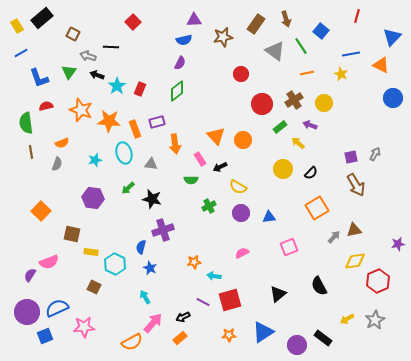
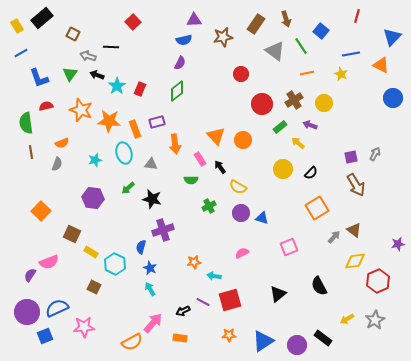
green triangle at (69, 72): moved 1 px right, 2 px down
black arrow at (220, 167): rotated 80 degrees clockwise
blue triangle at (269, 217): moved 7 px left, 1 px down; rotated 24 degrees clockwise
brown triangle at (354, 230): rotated 49 degrees clockwise
brown square at (72, 234): rotated 12 degrees clockwise
yellow rectangle at (91, 252): rotated 24 degrees clockwise
cyan arrow at (145, 297): moved 5 px right, 8 px up
black arrow at (183, 317): moved 6 px up
blue triangle at (263, 332): moved 9 px down
orange rectangle at (180, 338): rotated 48 degrees clockwise
